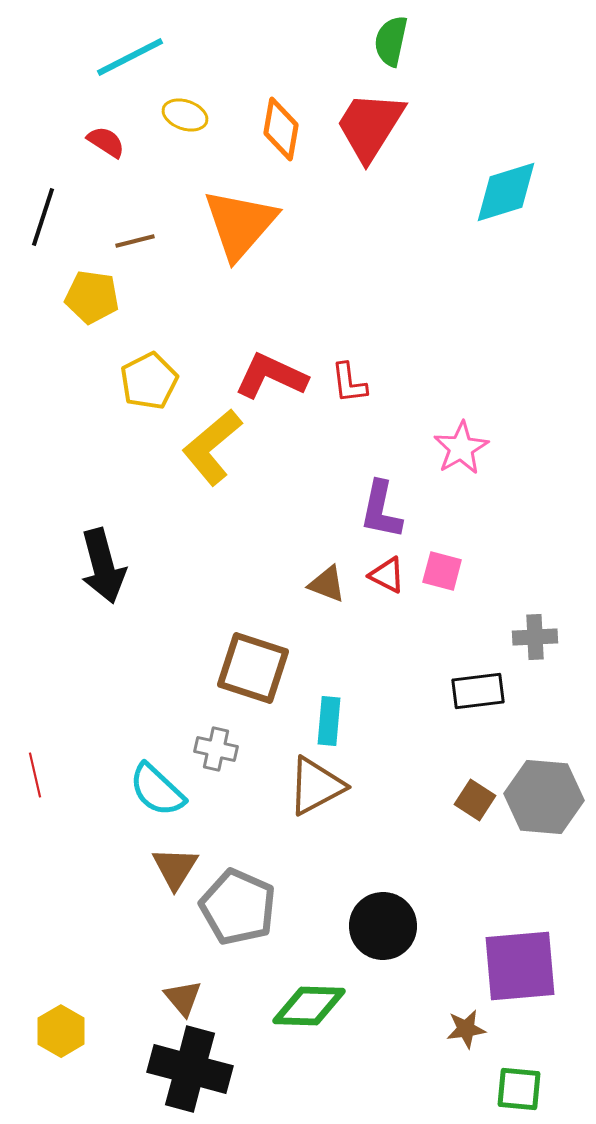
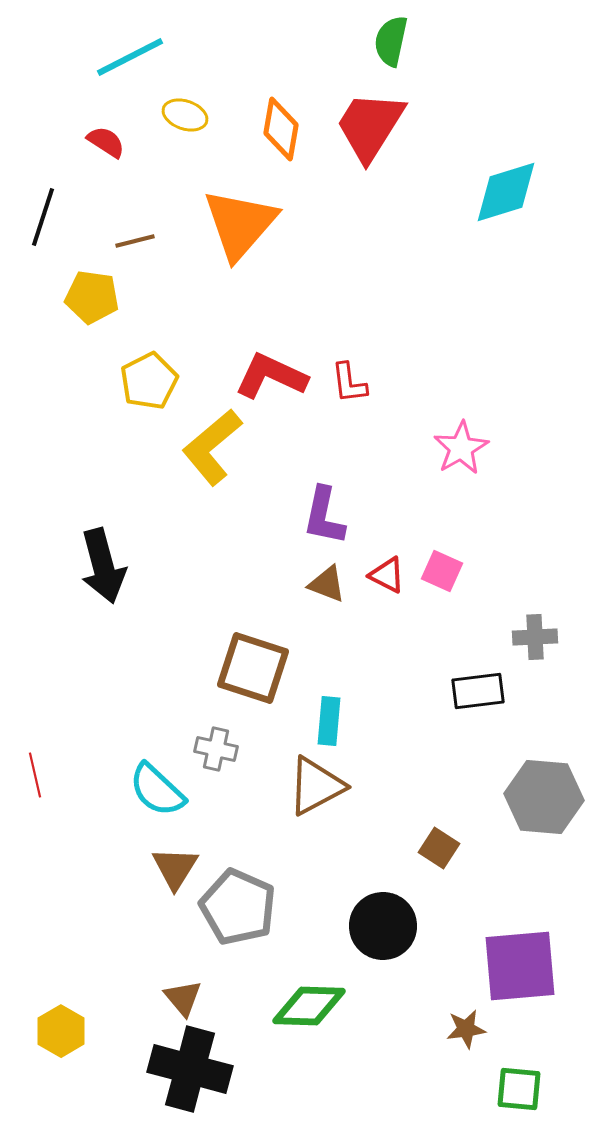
purple L-shape at (381, 510): moved 57 px left, 6 px down
pink square at (442, 571): rotated 9 degrees clockwise
brown square at (475, 800): moved 36 px left, 48 px down
